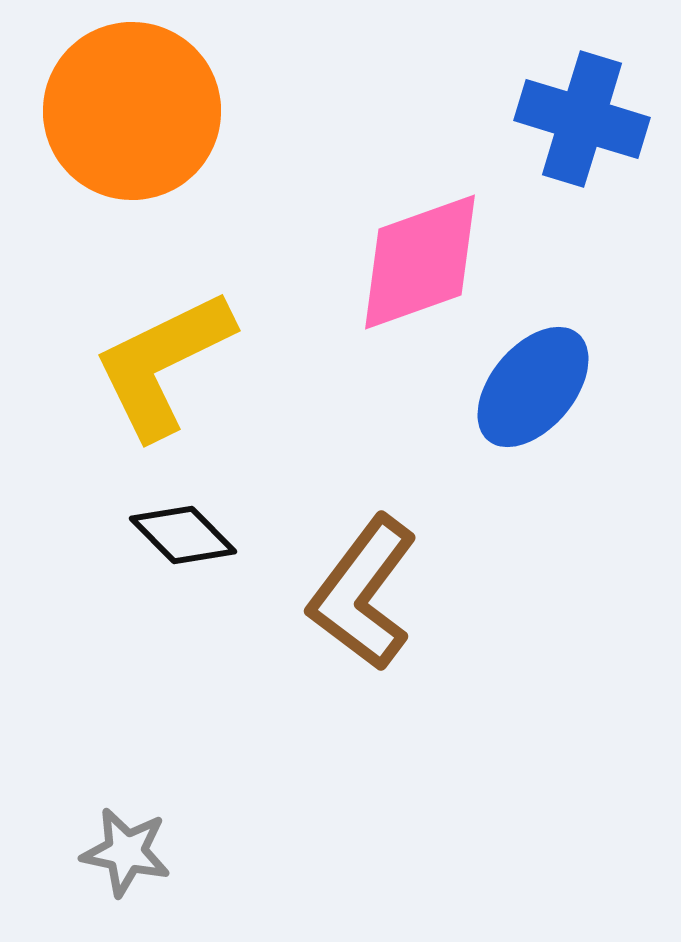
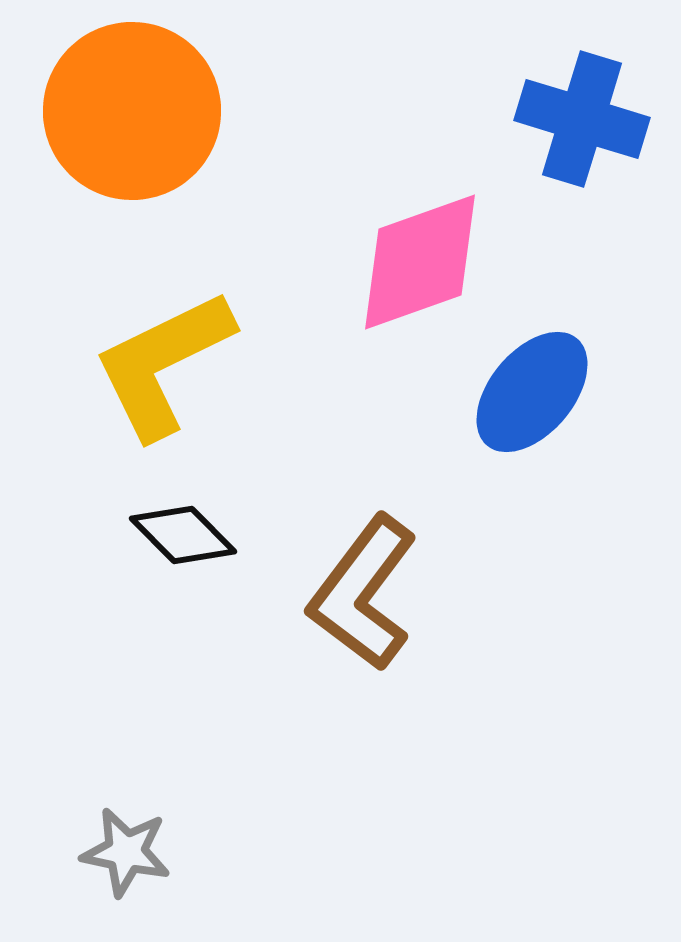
blue ellipse: moved 1 px left, 5 px down
